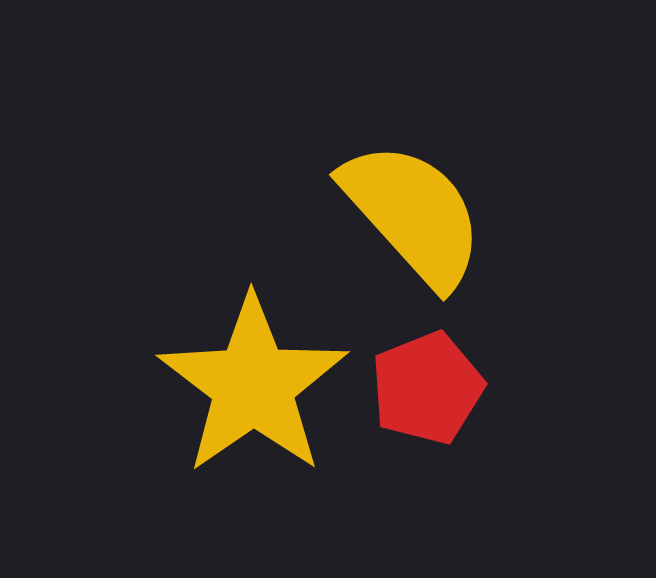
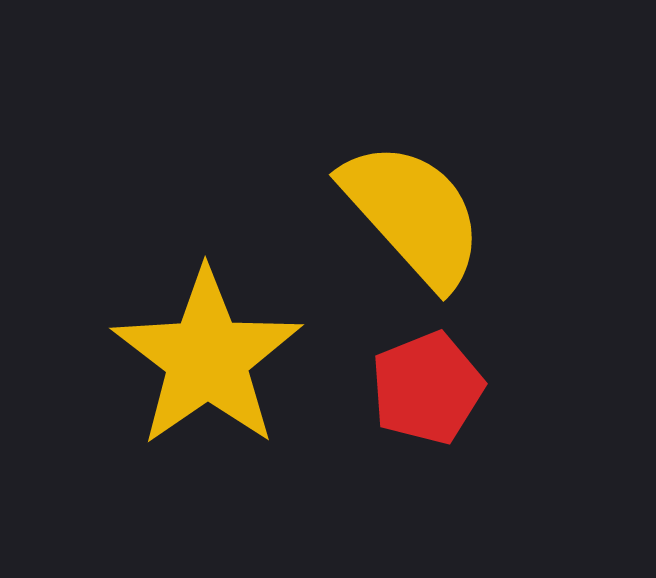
yellow star: moved 46 px left, 27 px up
